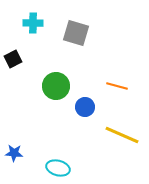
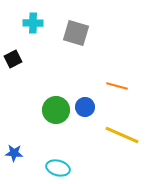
green circle: moved 24 px down
